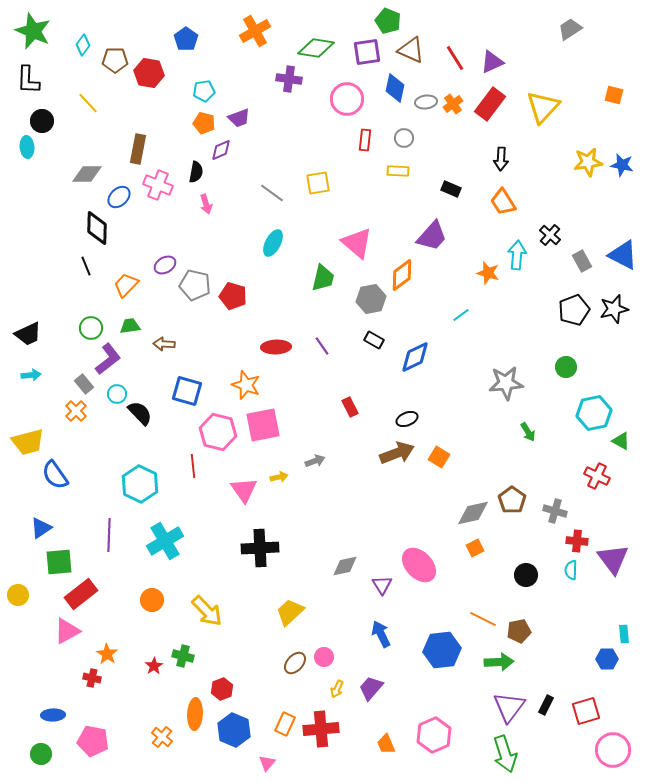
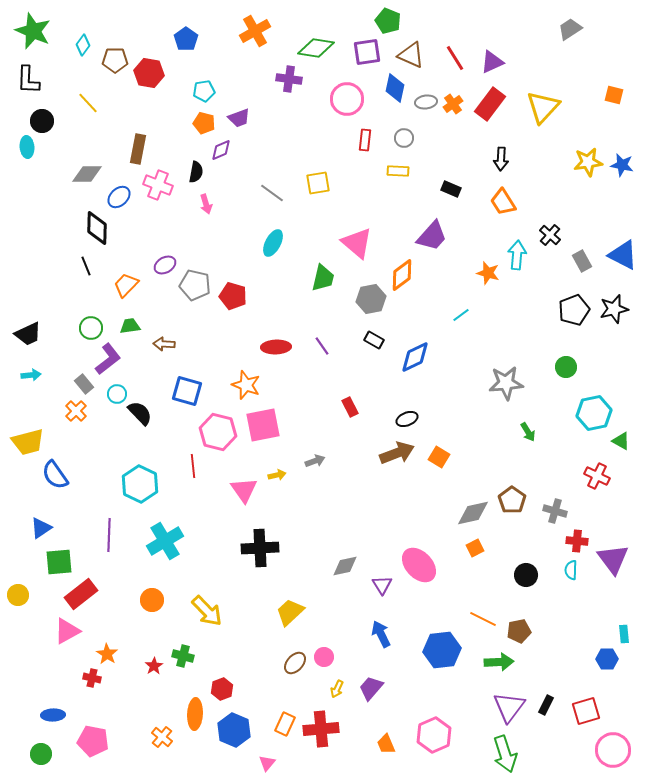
brown triangle at (411, 50): moved 5 px down
yellow arrow at (279, 477): moved 2 px left, 2 px up
